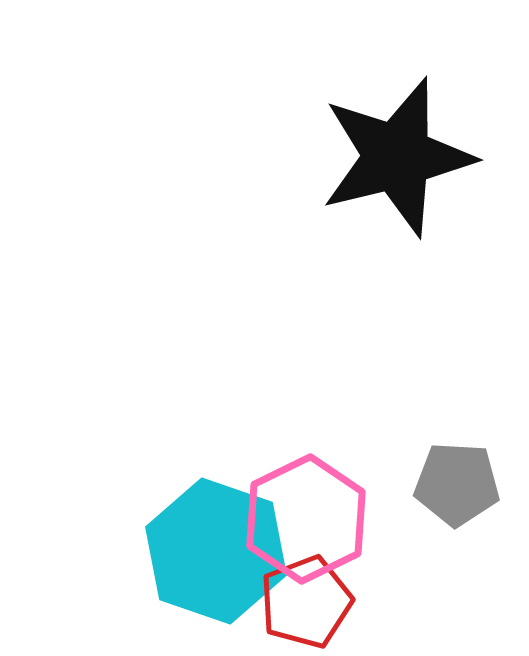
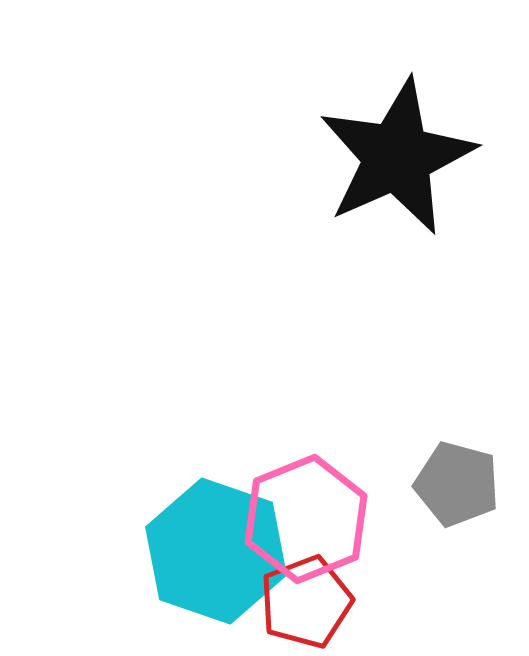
black star: rotated 10 degrees counterclockwise
gray pentagon: rotated 12 degrees clockwise
pink hexagon: rotated 4 degrees clockwise
